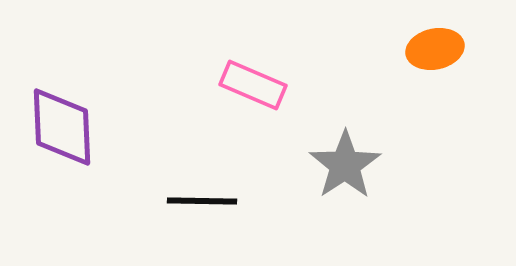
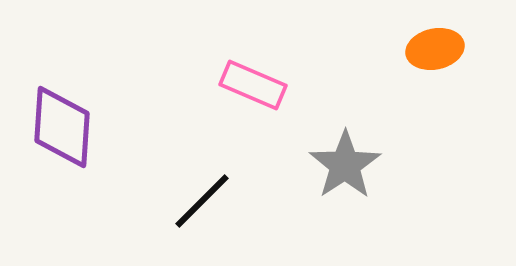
purple diamond: rotated 6 degrees clockwise
black line: rotated 46 degrees counterclockwise
